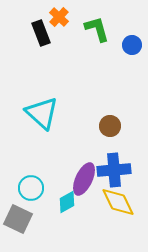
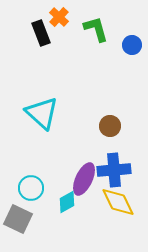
green L-shape: moved 1 px left
